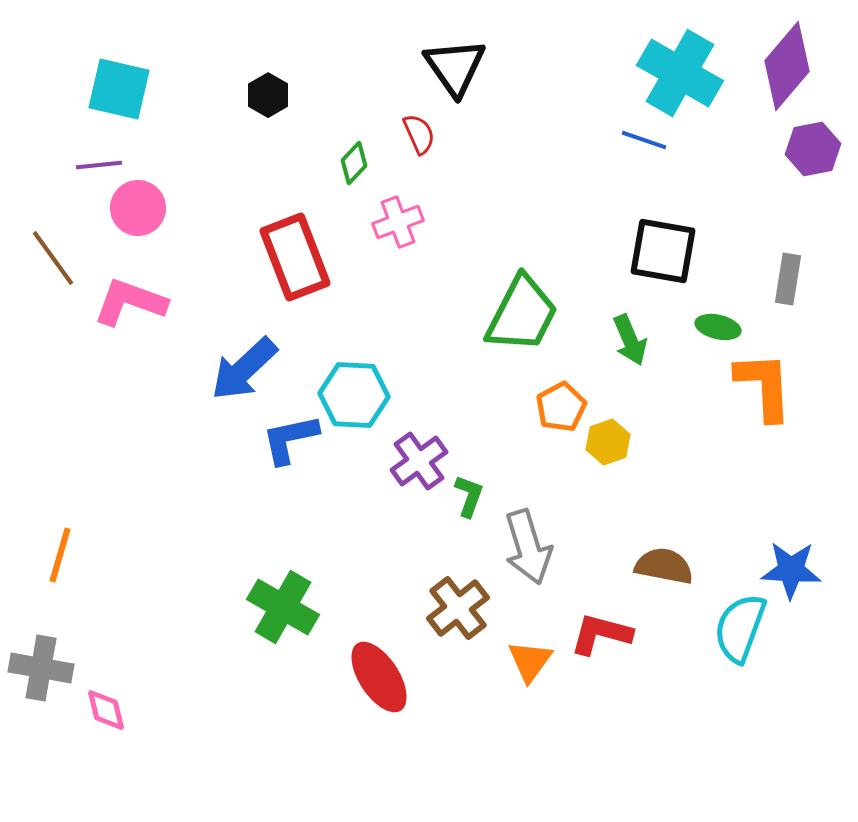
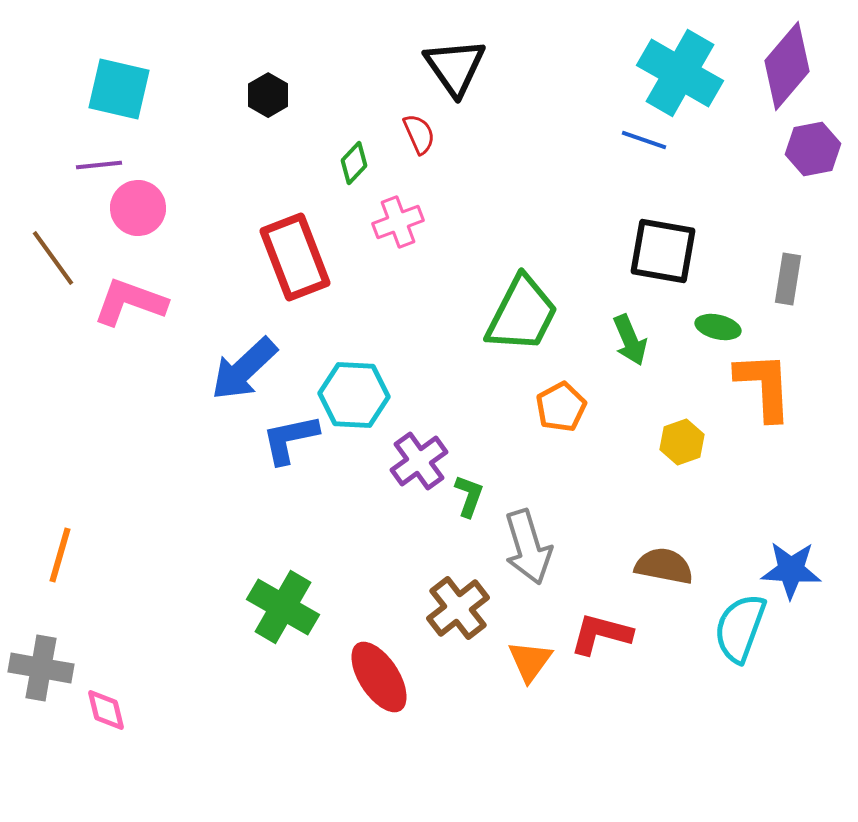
yellow hexagon: moved 74 px right
